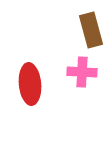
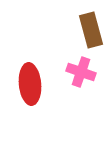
pink cross: moved 1 px left; rotated 16 degrees clockwise
